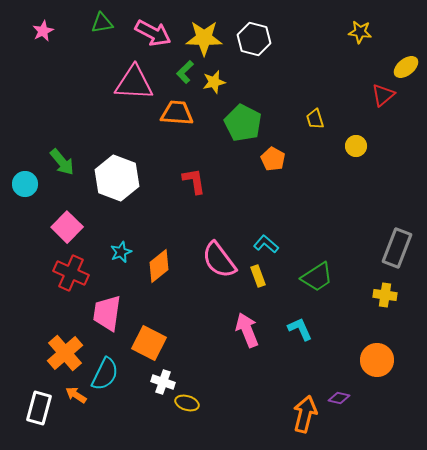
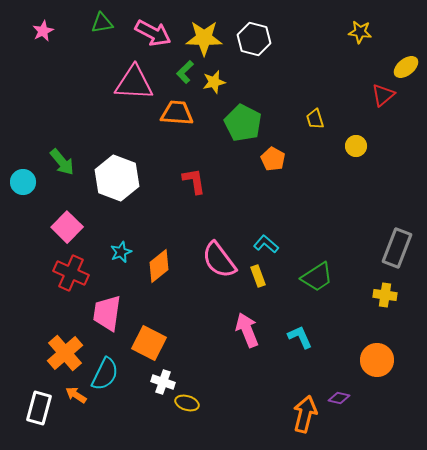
cyan circle at (25, 184): moved 2 px left, 2 px up
cyan L-shape at (300, 329): moved 8 px down
